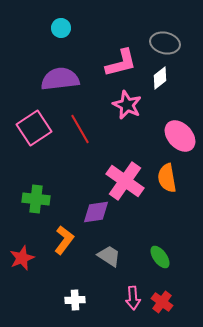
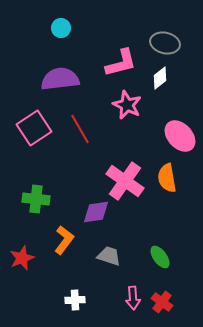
gray trapezoid: rotated 15 degrees counterclockwise
